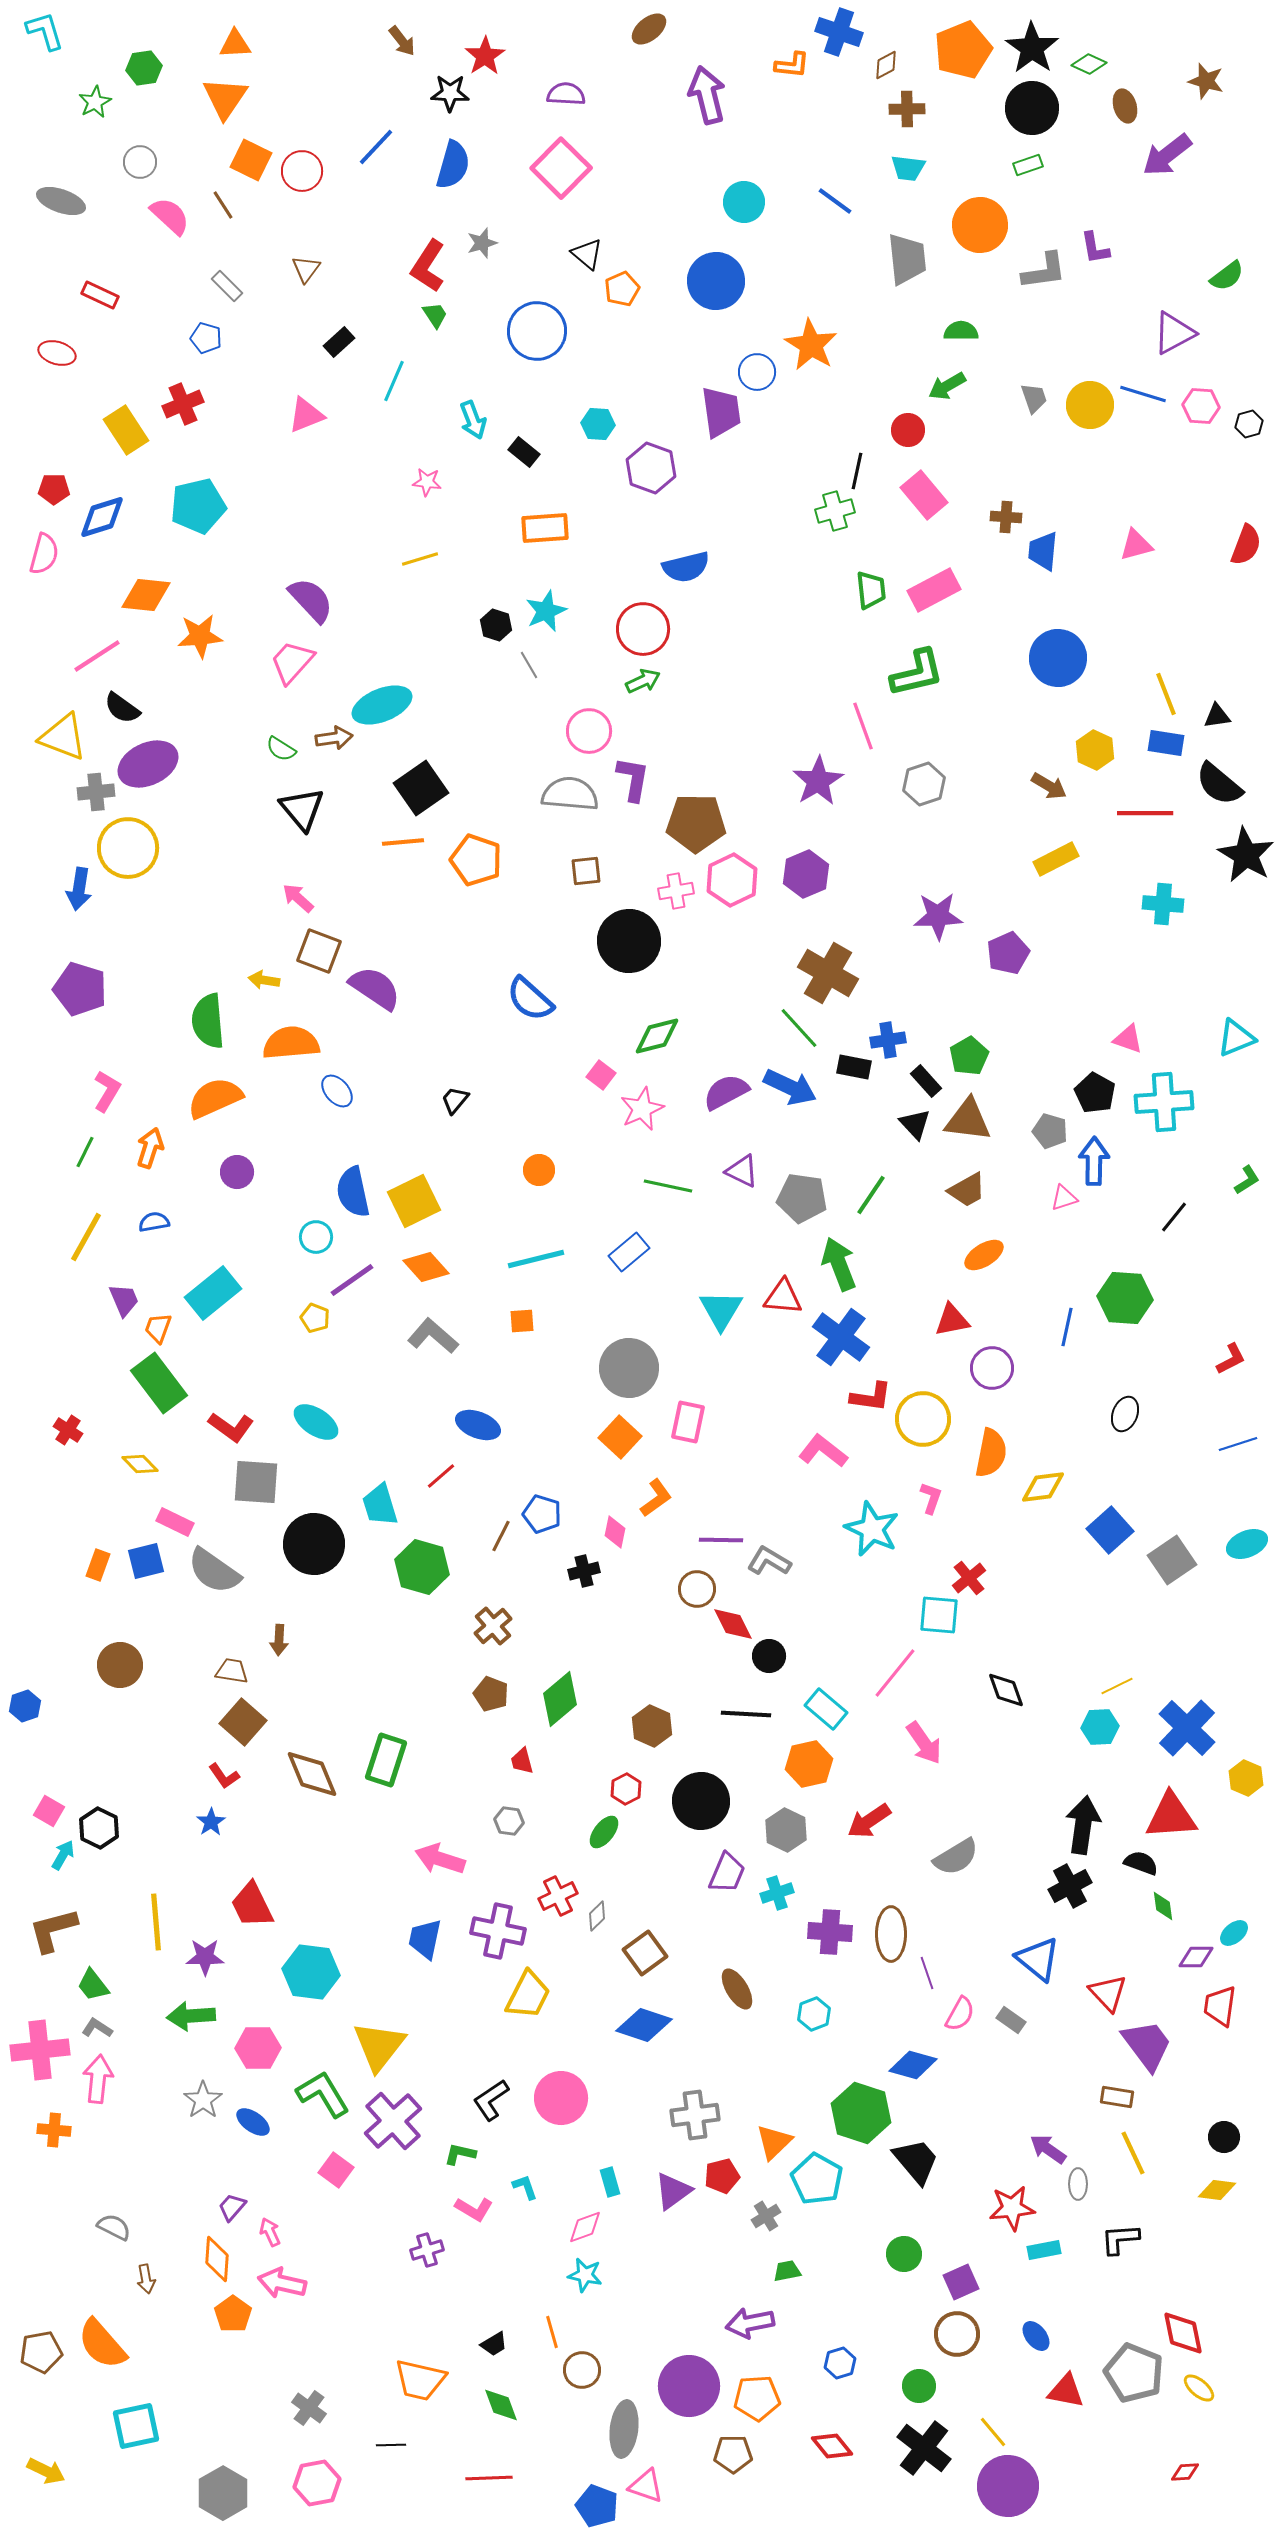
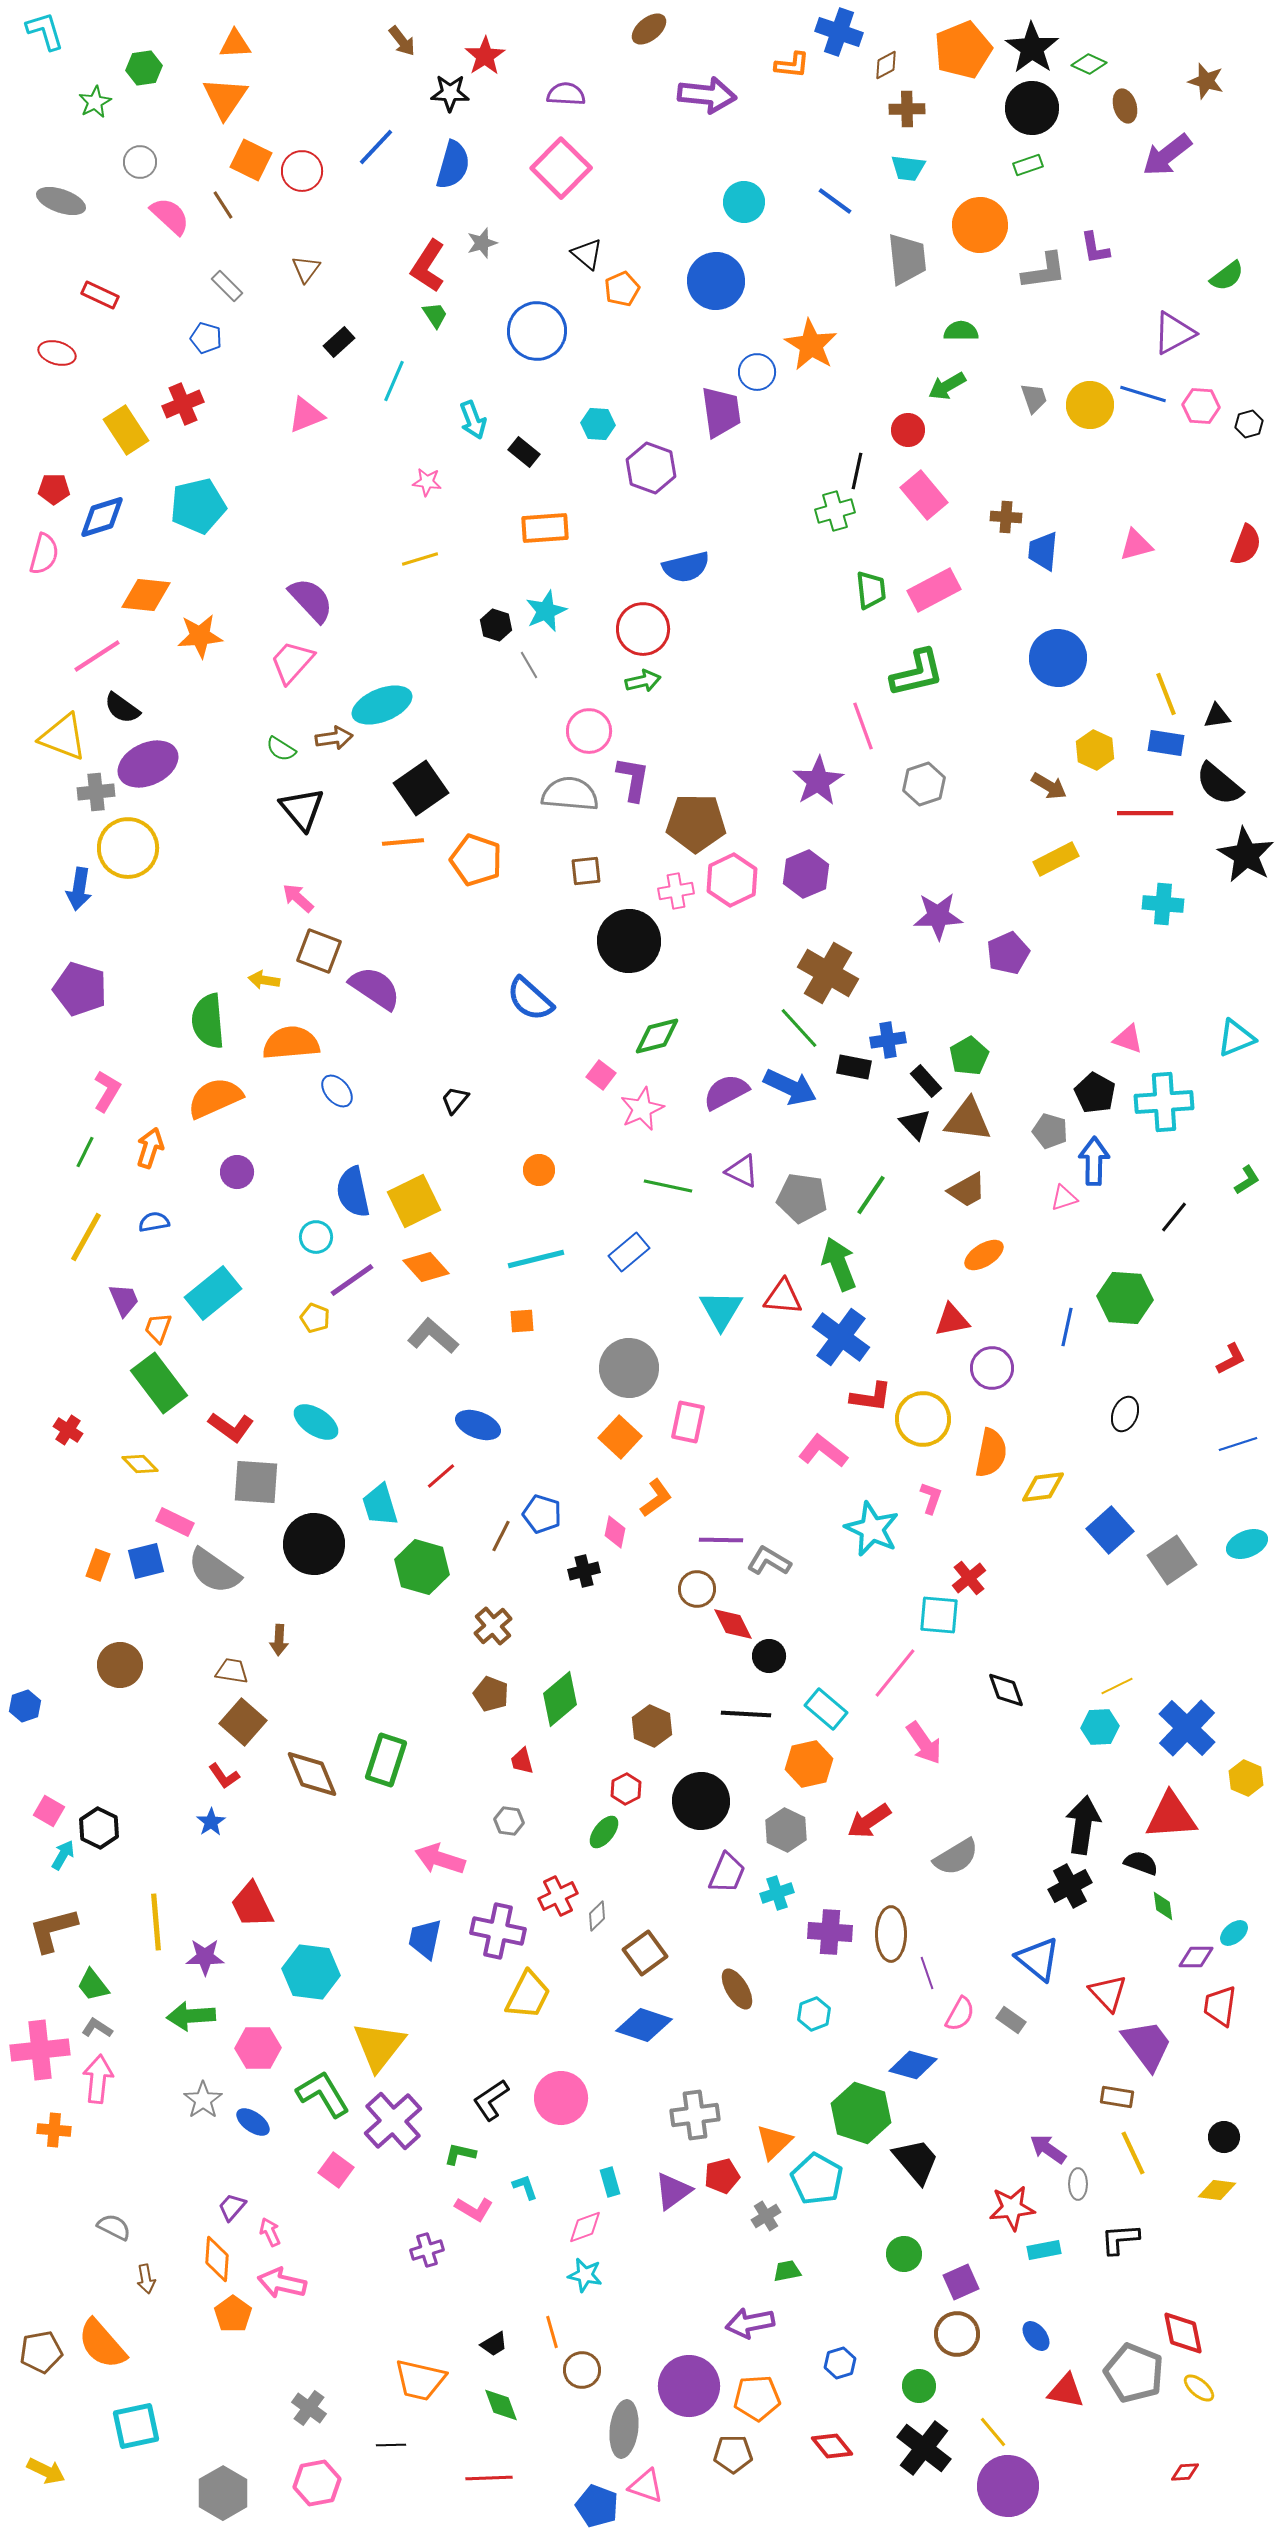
purple arrow at (707, 95): rotated 110 degrees clockwise
green arrow at (643, 681): rotated 12 degrees clockwise
